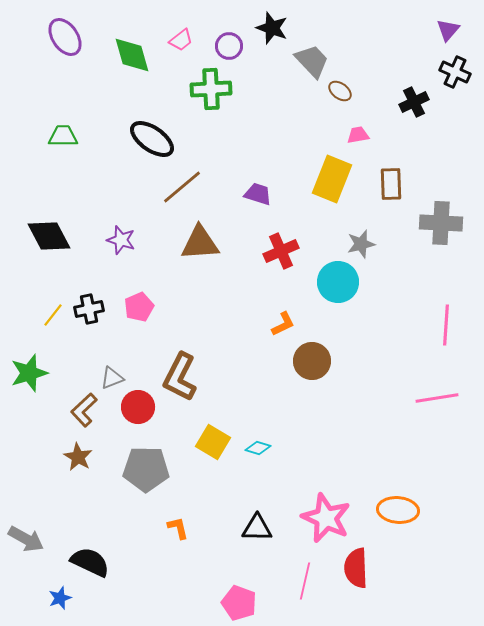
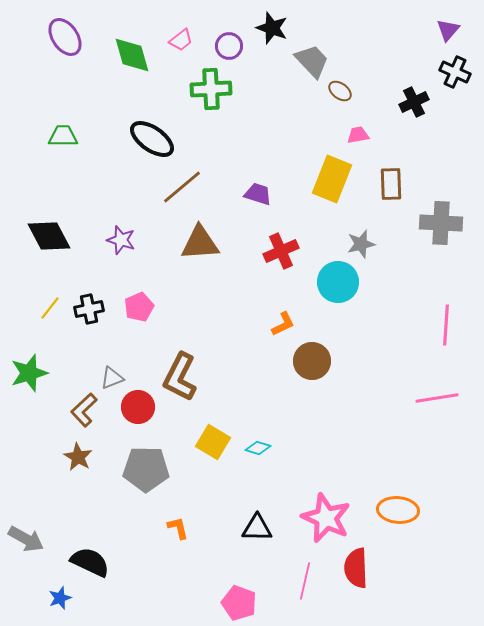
yellow line at (53, 315): moved 3 px left, 7 px up
